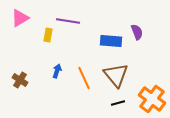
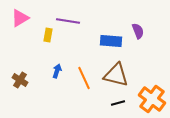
purple semicircle: moved 1 px right, 1 px up
brown triangle: rotated 36 degrees counterclockwise
